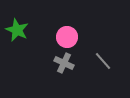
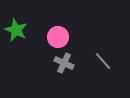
green star: moved 1 px left
pink circle: moved 9 px left
